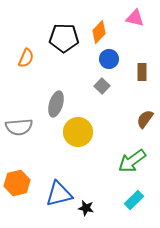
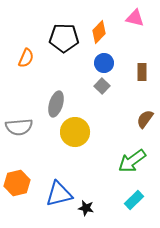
blue circle: moved 5 px left, 4 px down
yellow circle: moved 3 px left
